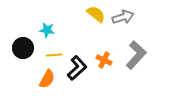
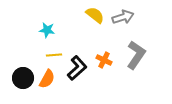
yellow semicircle: moved 1 px left, 1 px down
black circle: moved 30 px down
gray L-shape: rotated 8 degrees counterclockwise
